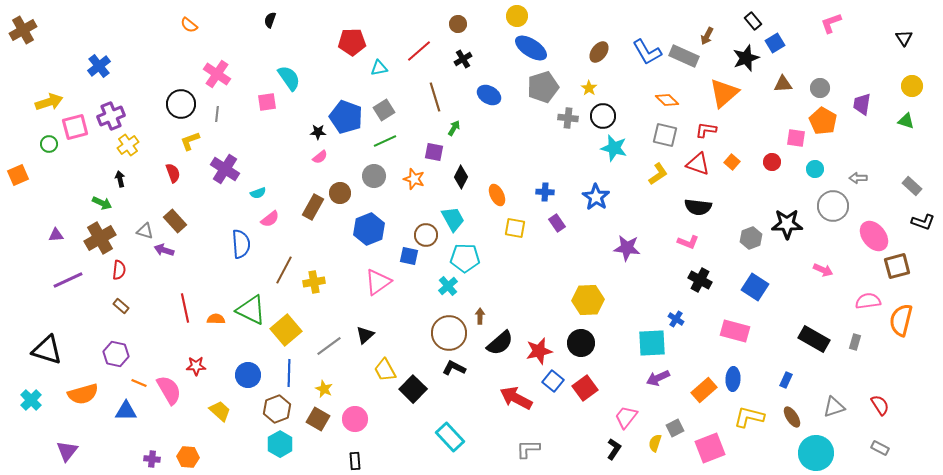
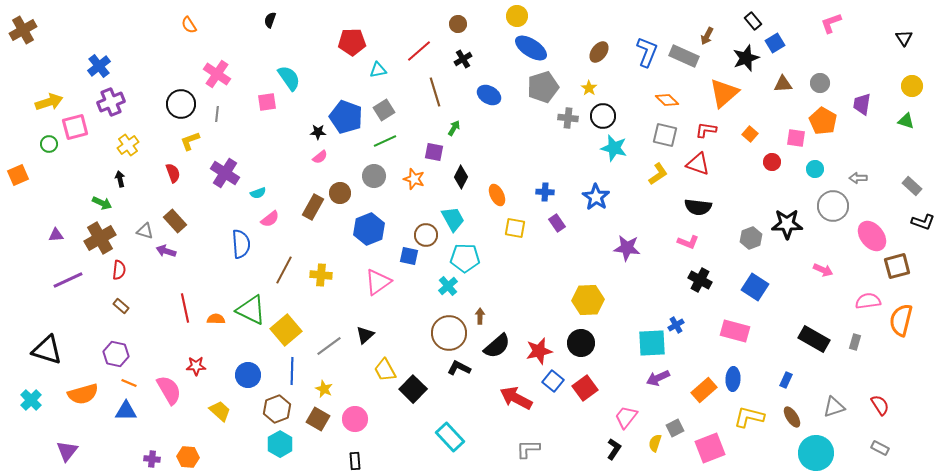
orange semicircle at (189, 25): rotated 18 degrees clockwise
blue L-shape at (647, 52): rotated 128 degrees counterclockwise
cyan triangle at (379, 68): moved 1 px left, 2 px down
gray circle at (820, 88): moved 5 px up
brown line at (435, 97): moved 5 px up
purple cross at (111, 116): moved 14 px up
orange square at (732, 162): moved 18 px right, 28 px up
purple cross at (225, 169): moved 4 px down
pink ellipse at (874, 236): moved 2 px left
purple arrow at (164, 250): moved 2 px right, 1 px down
yellow cross at (314, 282): moved 7 px right, 7 px up; rotated 15 degrees clockwise
blue cross at (676, 319): moved 6 px down; rotated 28 degrees clockwise
black semicircle at (500, 343): moved 3 px left, 3 px down
black L-shape at (454, 368): moved 5 px right
blue line at (289, 373): moved 3 px right, 2 px up
orange line at (139, 383): moved 10 px left
